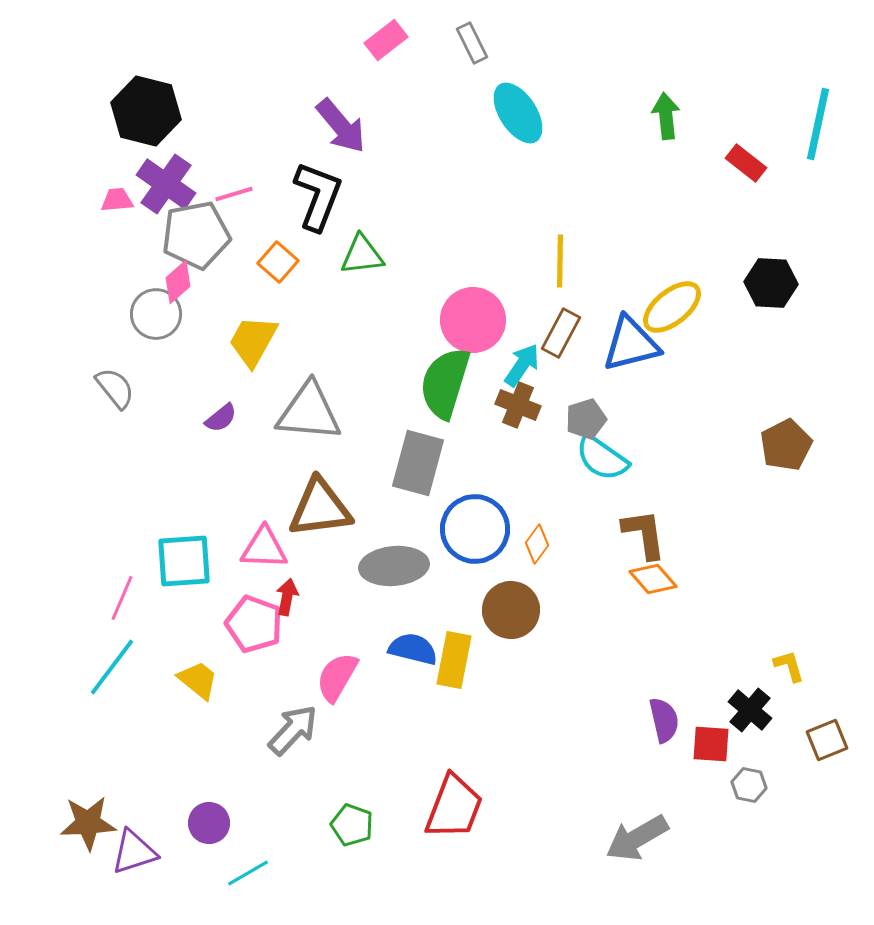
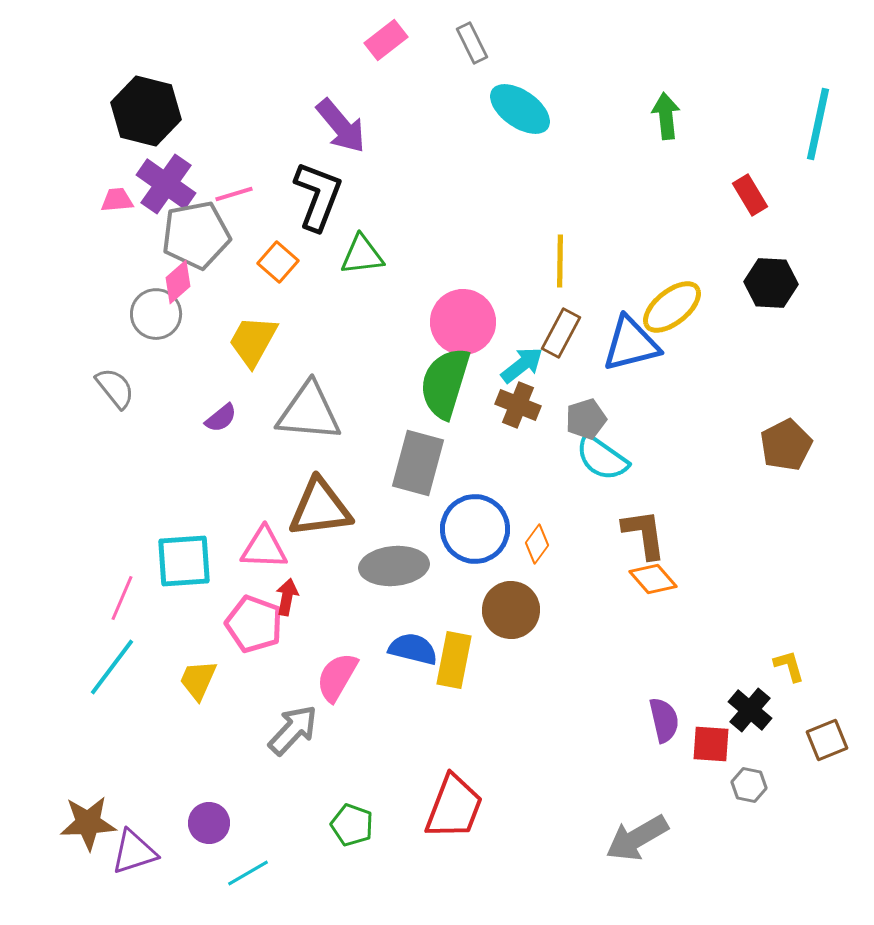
cyan ellipse at (518, 113): moved 2 px right, 4 px up; rotated 22 degrees counterclockwise
red rectangle at (746, 163): moved 4 px right, 32 px down; rotated 21 degrees clockwise
pink circle at (473, 320): moved 10 px left, 2 px down
cyan arrow at (522, 365): rotated 18 degrees clockwise
yellow trapezoid at (198, 680): rotated 105 degrees counterclockwise
